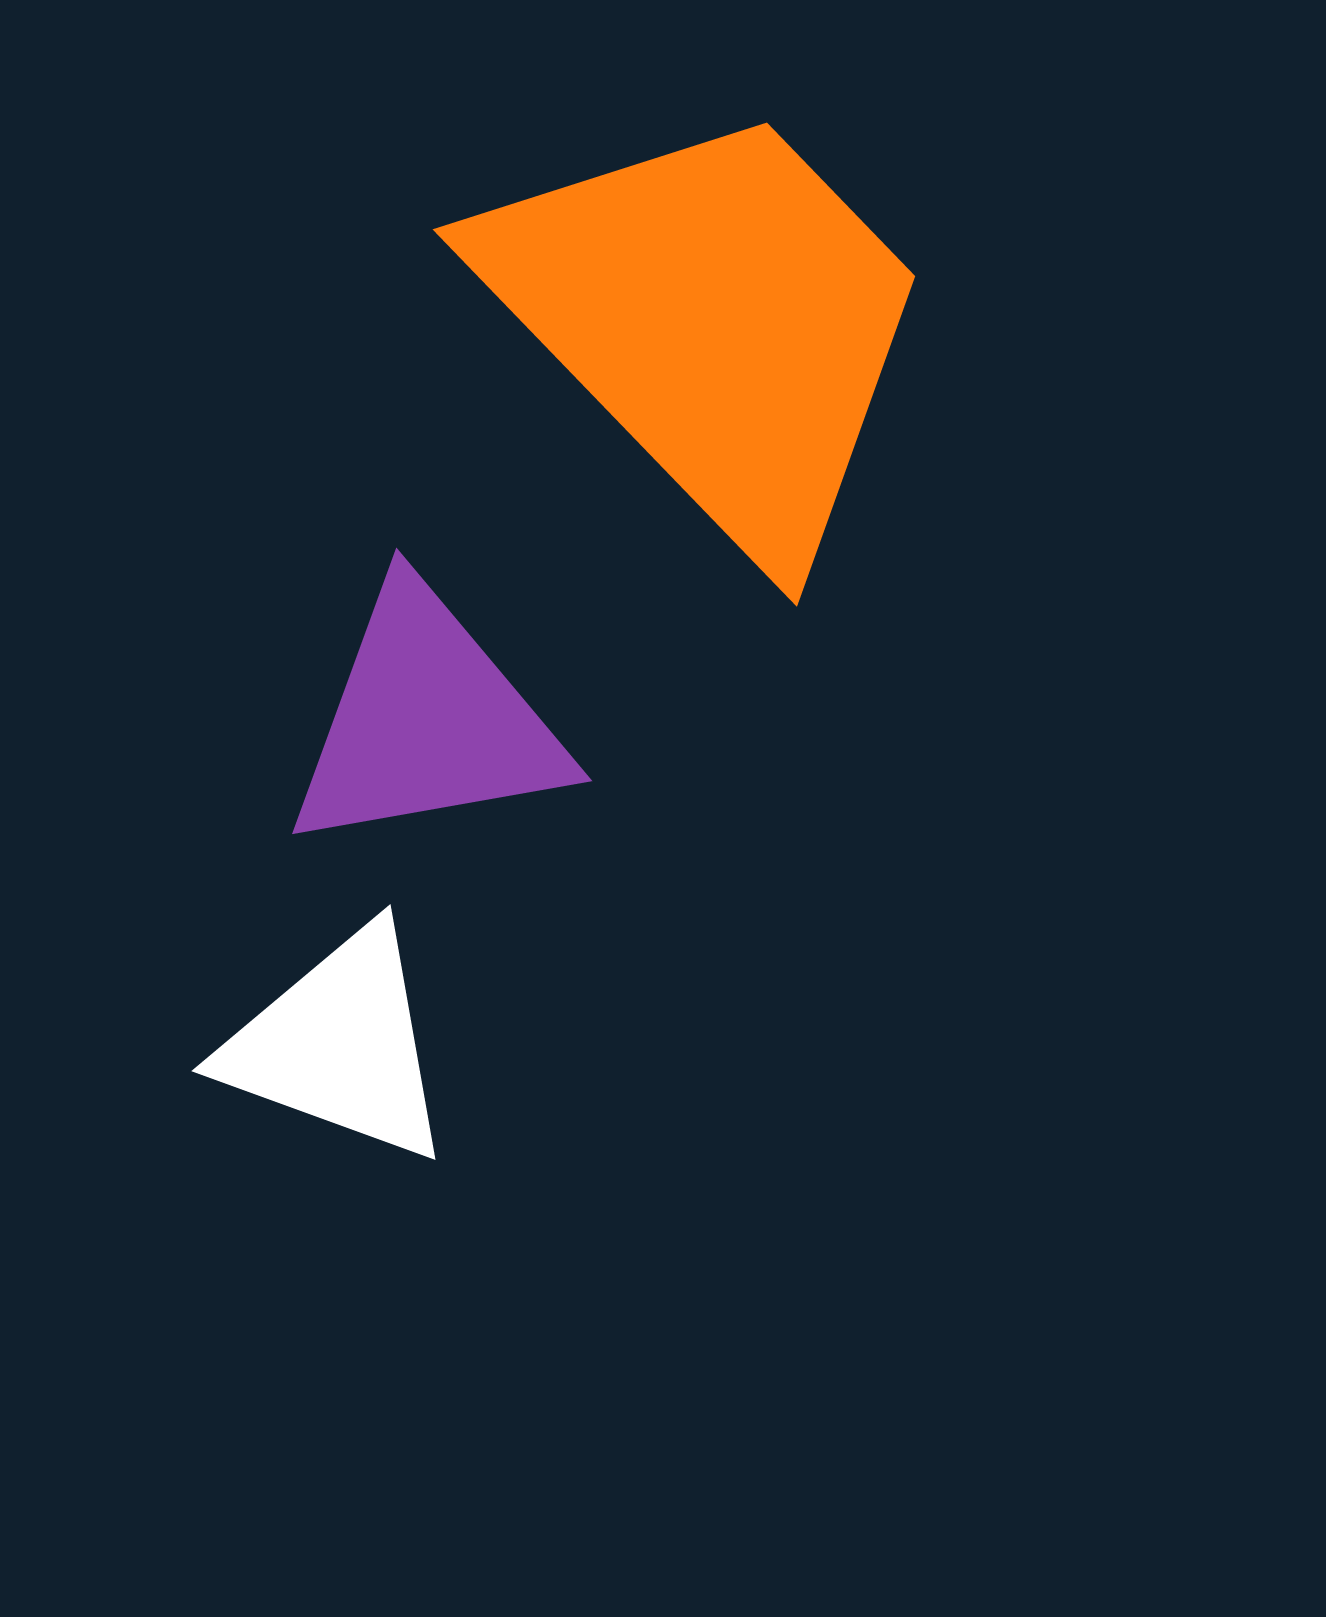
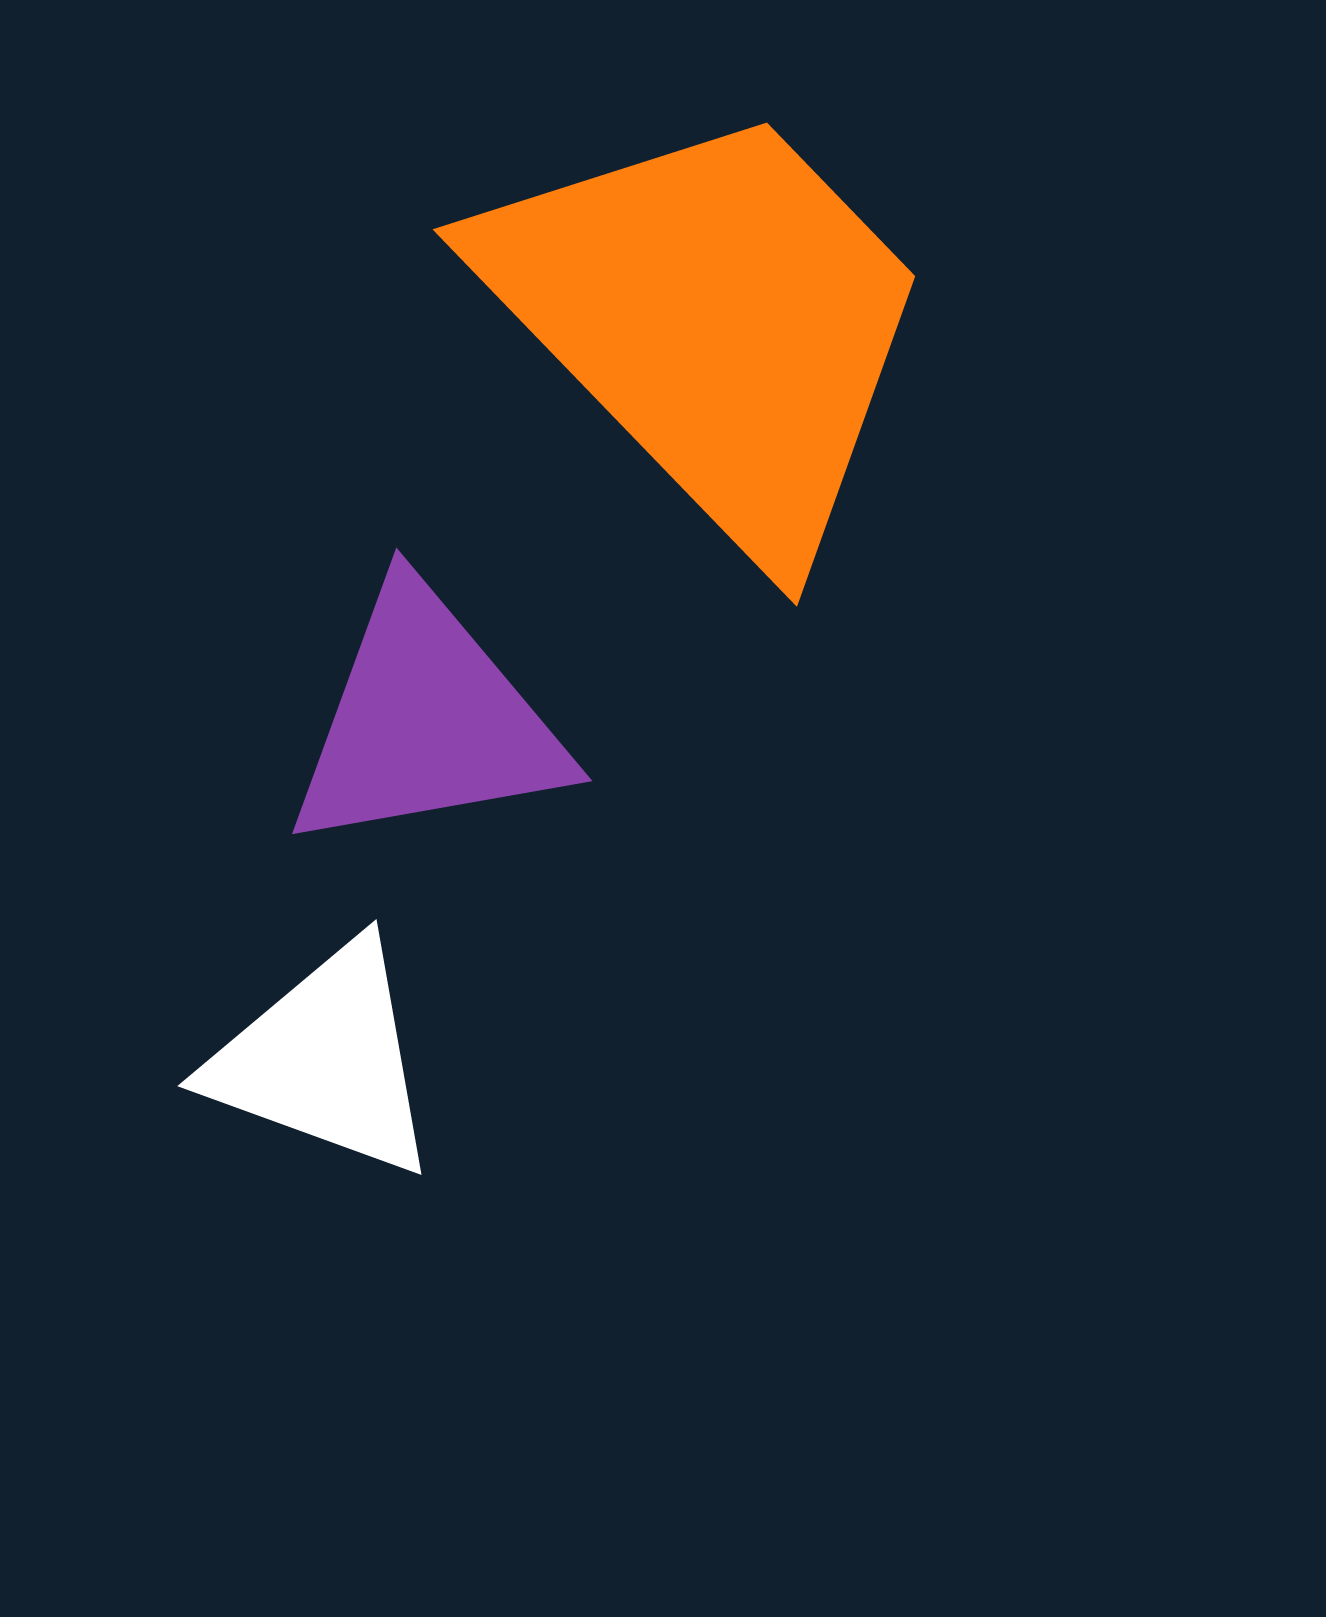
white triangle: moved 14 px left, 15 px down
